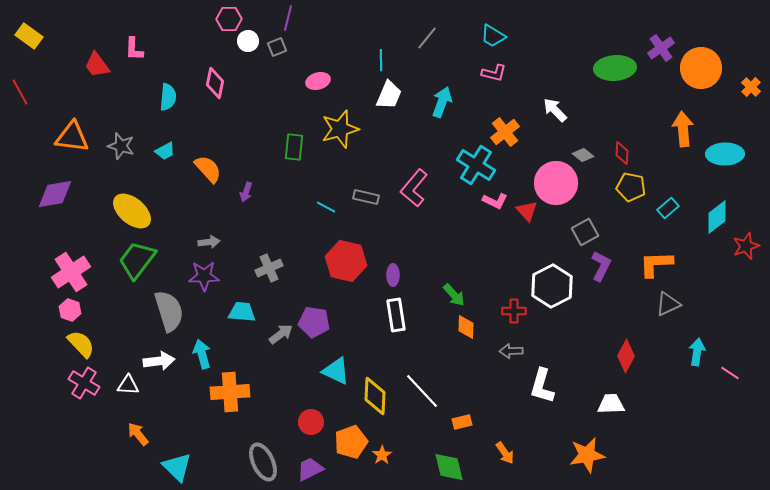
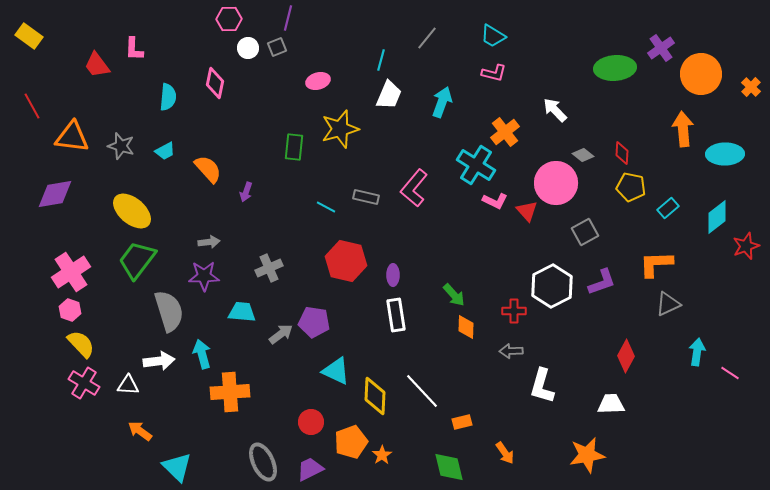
white circle at (248, 41): moved 7 px down
cyan line at (381, 60): rotated 15 degrees clockwise
orange circle at (701, 68): moved 6 px down
red line at (20, 92): moved 12 px right, 14 px down
purple L-shape at (601, 266): moved 1 px right, 16 px down; rotated 44 degrees clockwise
orange arrow at (138, 434): moved 2 px right, 3 px up; rotated 15 degrees counterclockwise
